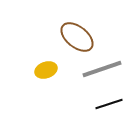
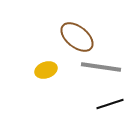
gray line: moved 1 px left, 2 px up; rotated 27 degrees clockwise
black line: moved 1 px right
